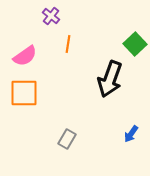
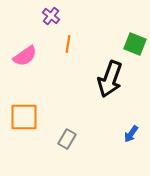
green square: rotated 25 degrees counterclockwise
orange square: moved 24 px down
